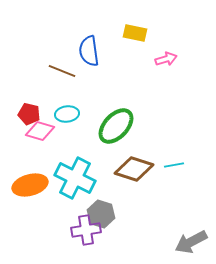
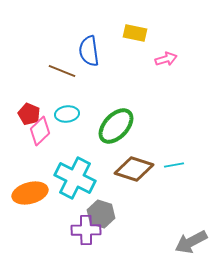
red pentagon: rotated 10 degrees clockwise
pink diamond: rotated 60 degrees counterclockwise
orange ellipse: moved 8 px down
purple cross: rotated 8 degrees clockwise
